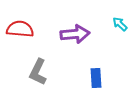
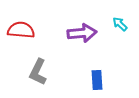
red semicircle: moved 1 px right, 1 px down
purple arrow: moved 7 px right, 1 px up
blue rectangle: moved 1 px right, 2 px down
